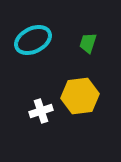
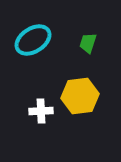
cyan ellipse: rotated 6 degrees counterclockwise
white cross: rotated 15 degrees clockwise
